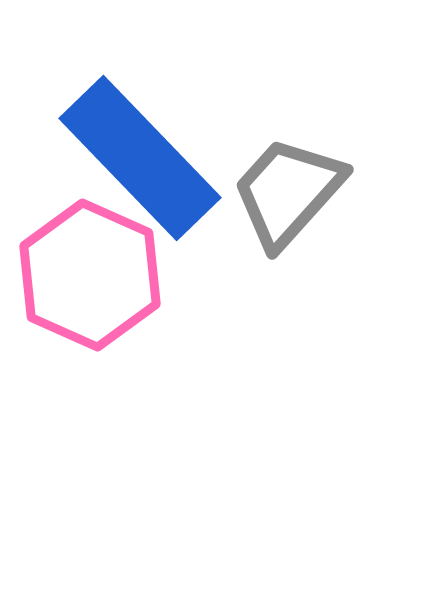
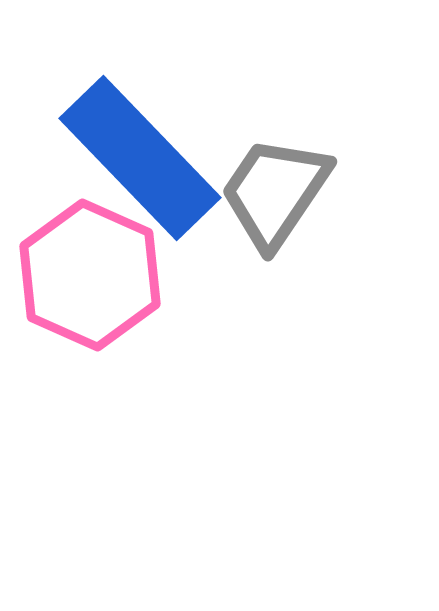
gray trapezoid: moved 13 px left; rotated 8 degrees counterclockwise
